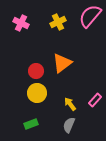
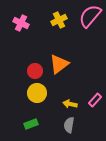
yellow cross: moved 1 px right, 2 px up
orange triangle: moved 3 px left, 1 px down
red circle: moved 1 px left
yellow arrow: rotated 40 degrees counterclockwise
gray semicircle: rotated 14 degrees counterclockwise
